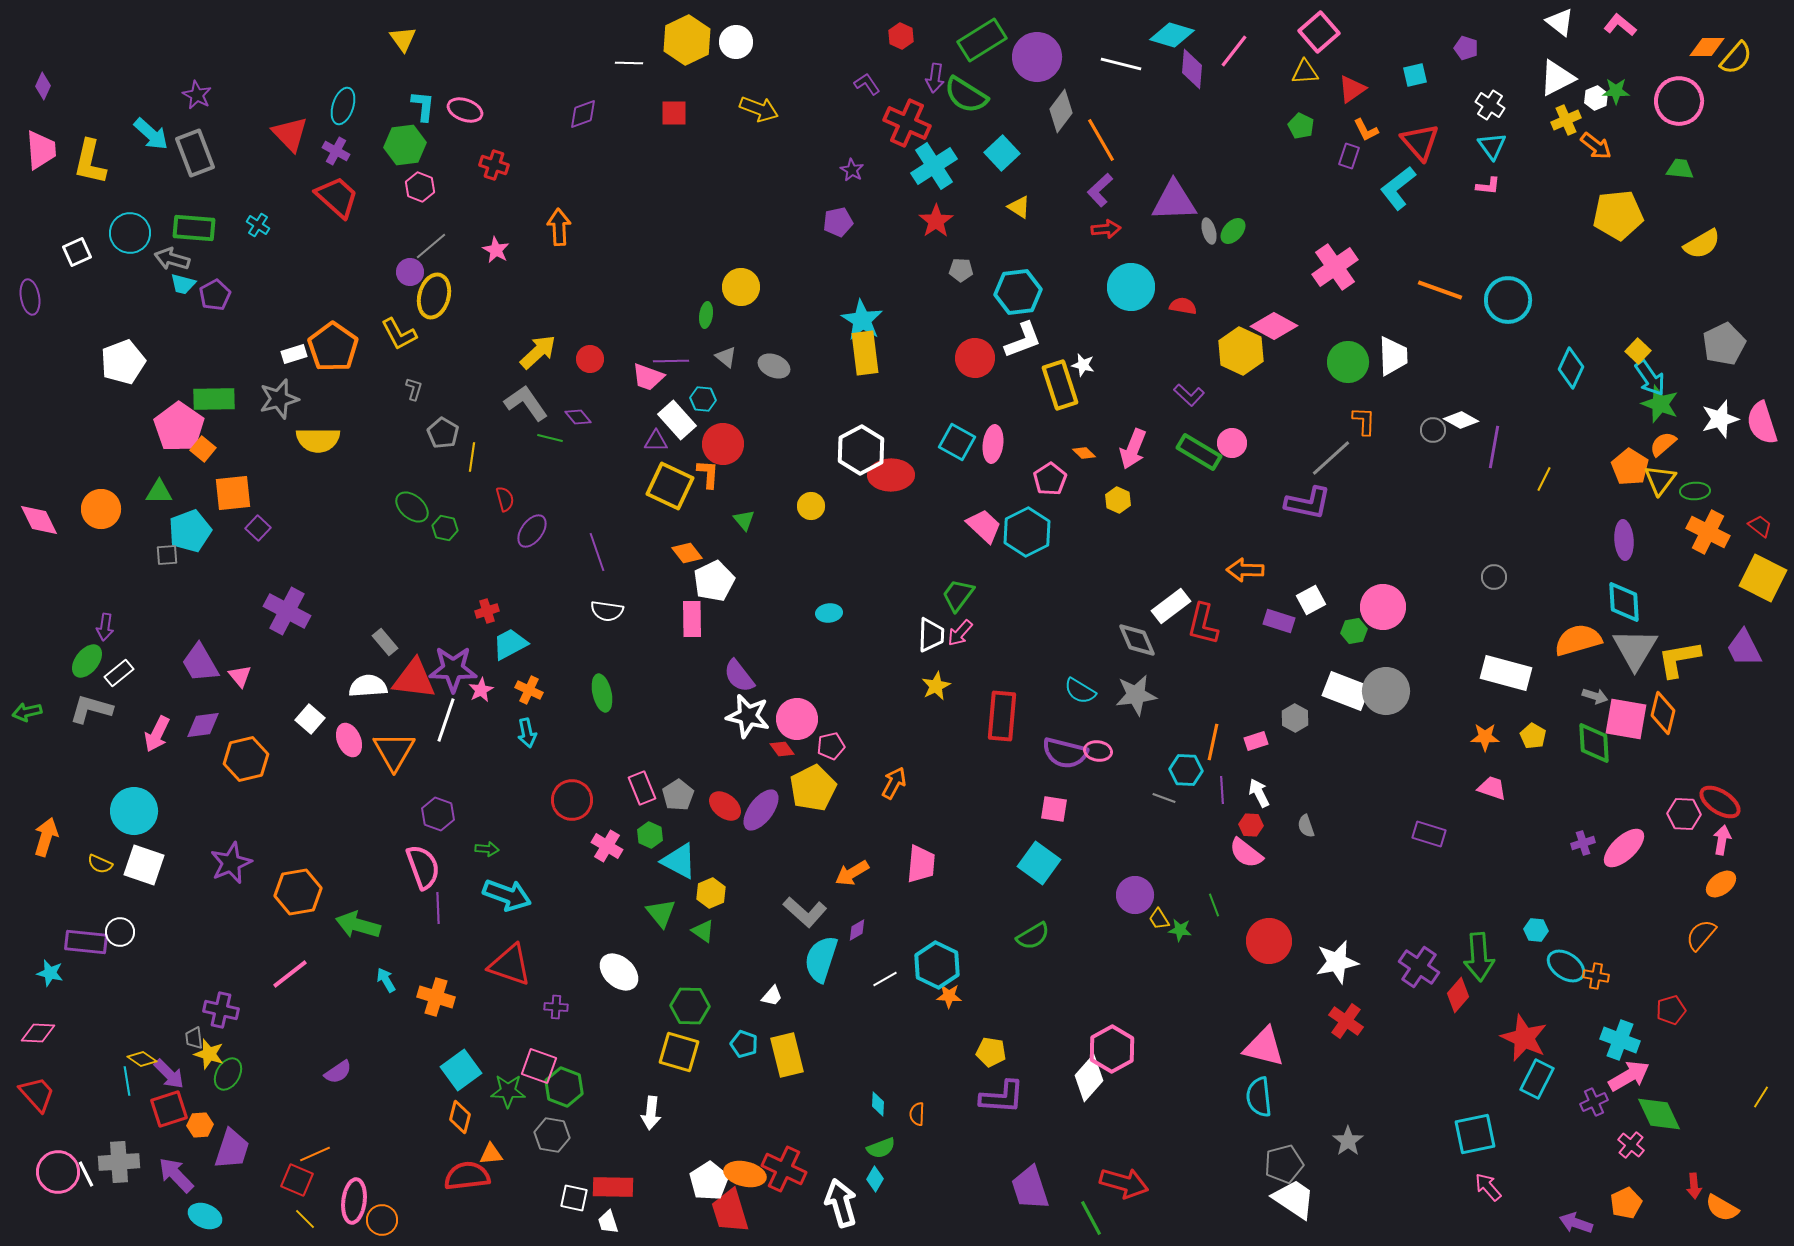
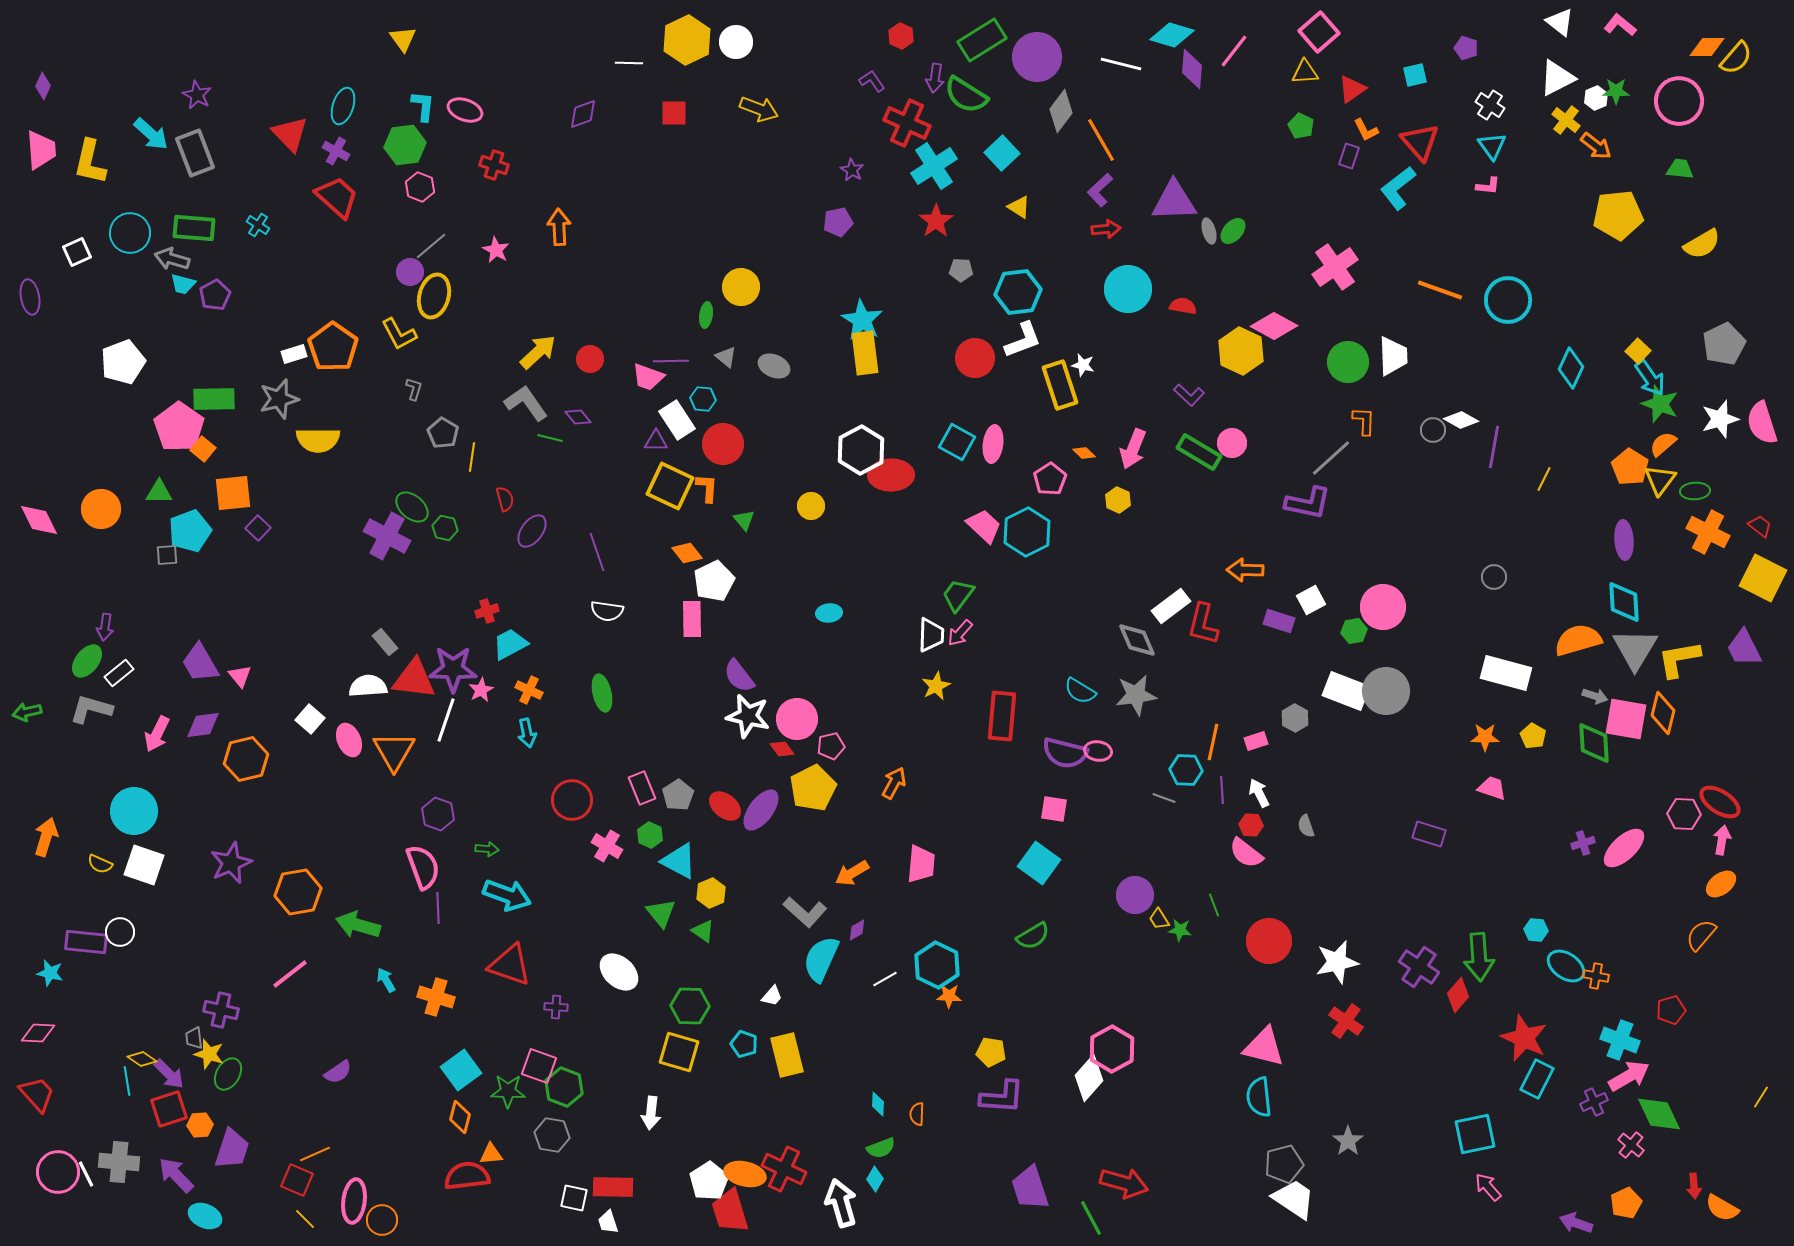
purple L-shape at (867, 84): moved 5 px right, 3 px up
yellow cross at (1566, 120): rotated 28 degrees counterclockwise
cyan circle at (1131, 287): moved 3 px left, 2 px down
white rectangle at (677, 420): rotated 9 degrees clockwise
orange L-shape at (708, 474): moved 1 px left, 14 px down
purple cross at (287, 611): moved 100 px right, 75 px up
cyan semicircle at (821, 959): rotated 6 degrees clockwise
gray cross at (119, 1162): rotated 9 degrees clockwise
